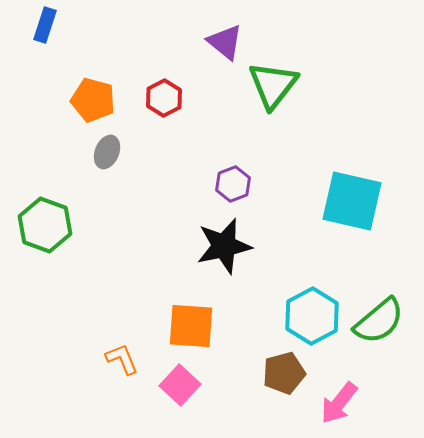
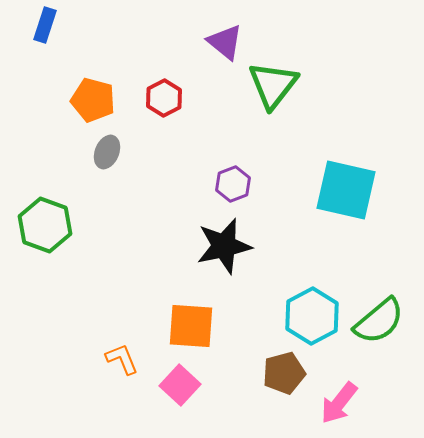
cyan square: moved 6 px left, 11 px up
